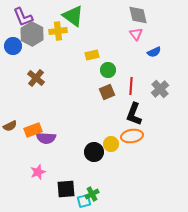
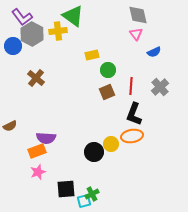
purple L-shape: moved 1 px left; rotated 15 degrees counterclockwise
gray cross: moved 2 px up
orange rectangle: moved 4 px right, 21 px down
